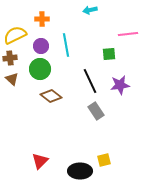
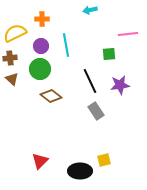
yellow semicircle: moved 2 px up
